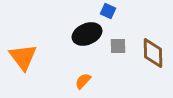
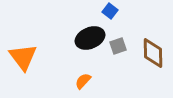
blue square: moved 2 px right; rotated 14 degrees clockwise
black ellipse: moved 3 px right, 4 px down
gray square: rotated 18 degrees counterclockwise
